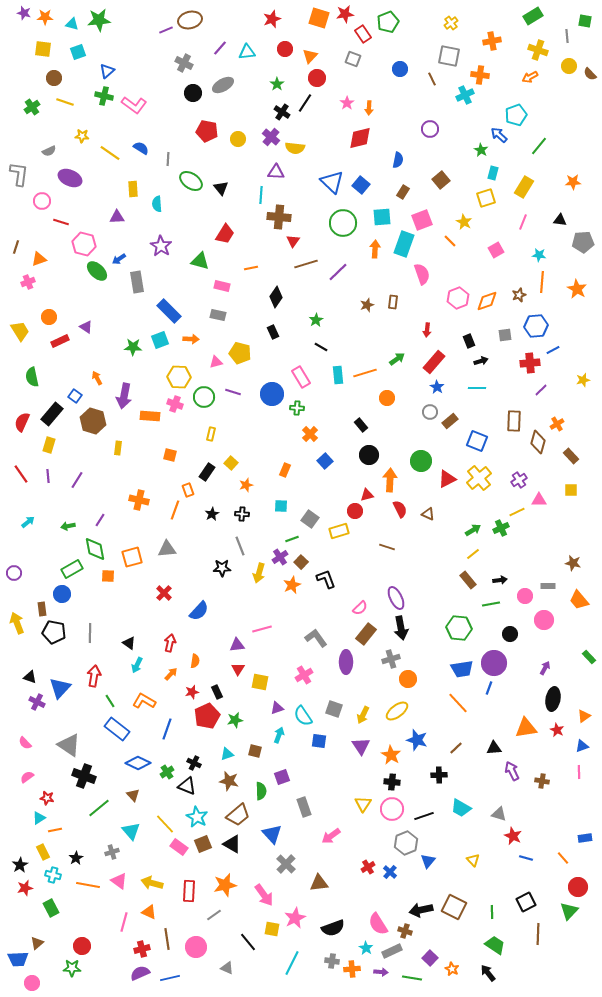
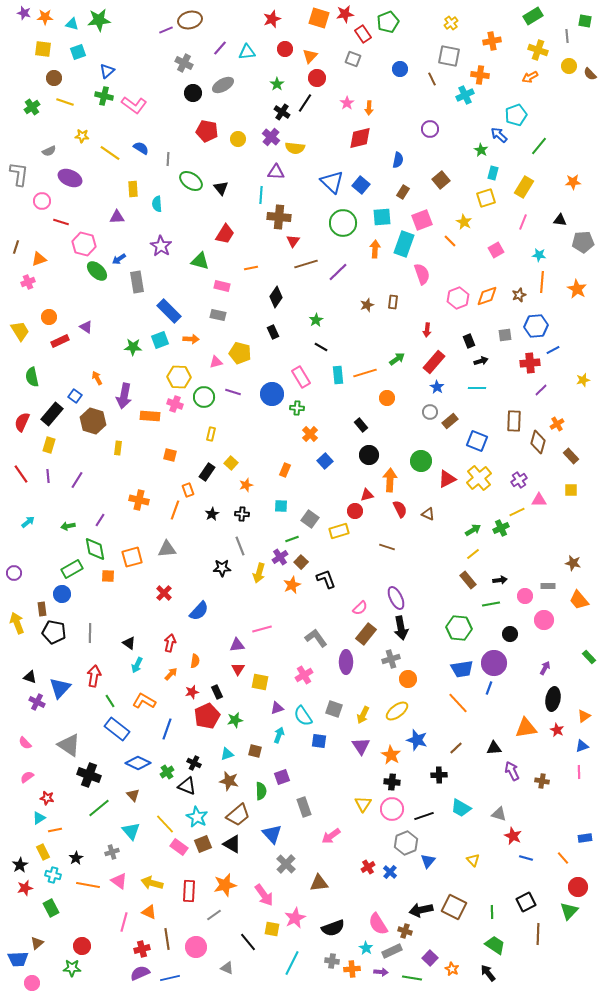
orange diamond at (487, 301): moved 5 px up
black cross at (84, 776): moved 5 px right, 1 px up
